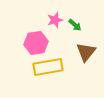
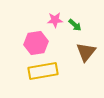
pink star: rotated 14 degrees clockwise
yellow rectangle: moved 5 px left, 4 px down
